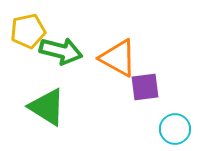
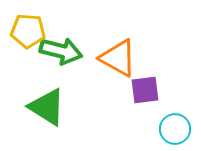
yellow pentagon: rotated 16 degrees clockwise
purple square: moved 3 px down
